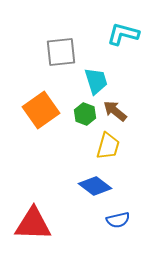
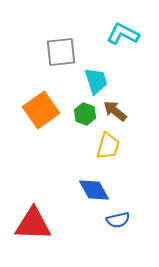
cyan L-shape: rotated 12 degrees clockwise
blue diamond: moved 1 px left, 4 px down; rotated 24 degrees clockwise
